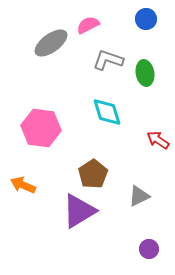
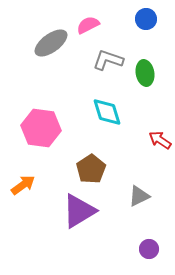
red arrow: moved 2 px right
brown pentagon: moved 2 px left, 5 px up
orange arrow: rotated 120 degrees clockwise
